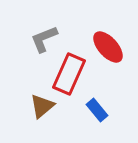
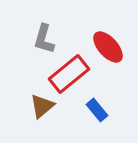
gray L-shape: rotated 52 degrees counterclockwise
red rectangle: rotated 27 degrees clockwise
